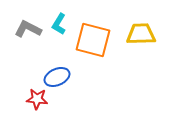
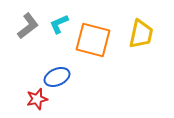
cyan L-shape: rotated 35 degrees clockwise
gray L-shape: moved 3 px up; rotated 116 degrees clockwise
yellow trapezoid: rotated 104 degrees clockwise
red star: rotated 20 degrees counterclockwise
